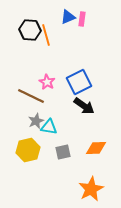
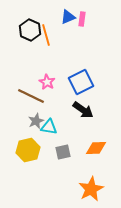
black hexagon: rotated 20 degrees clockwise
blue square: moved 2 px right
black arrow: moved 1 px left, 4 px down
